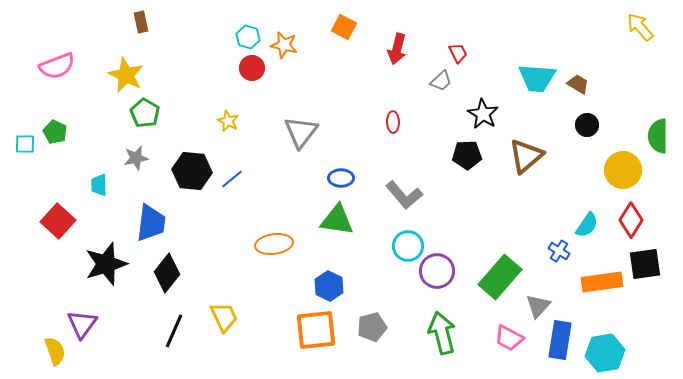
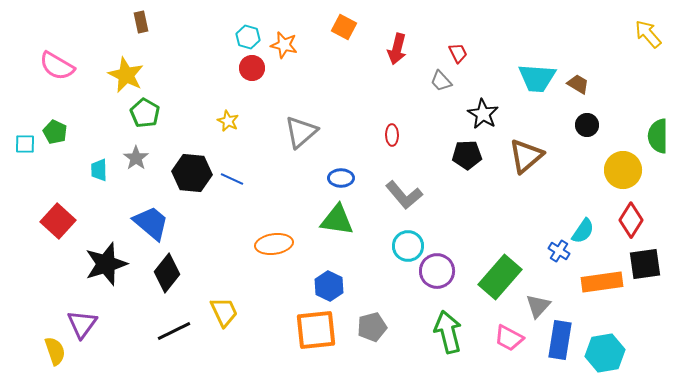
yellow arrow at (640, 27): moved 8 px right, 7 px down
pink semicircle at (57, 66): rotated 51 degrees clockwise
gray trapezoid at (441, 81): rotated 90 degrees clockwise
red ellipse at (393, 122): moved 1 px left, 13 px down
gray triangle at (301, 132): rotated 12 degrees clockwise
gray star at (136, 158): rotated 25 degrees counterclockwise
black hexagon at (192, 171): moved 2 px down
blue line at (232, 179): rotated 65 degrees clockwise
cyan trapezoid at (99, 185): moved 15 px up
blue trapezoid at (151, 223): rotated 57 degrees counterclockwise
cyan semicircle at (587, 225): moved 4 px left, 6 px down
yellow trapezoid at (224, 317): moved 5 px up
black line at (174, 331): rotated 40 degrees clockwise
green arrow at (442, 333): moved 6 px right, 1 px up
